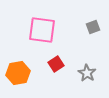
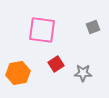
gray star: moved 4 px left; rotated 30 degrees counterclockwise
